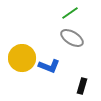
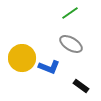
gray ellipse: moved 1 px left, 6 px down
blue L-shape: moved 1 px down
black rectangle: moved 1 px left; rotated 70 degrees counterclockwise
